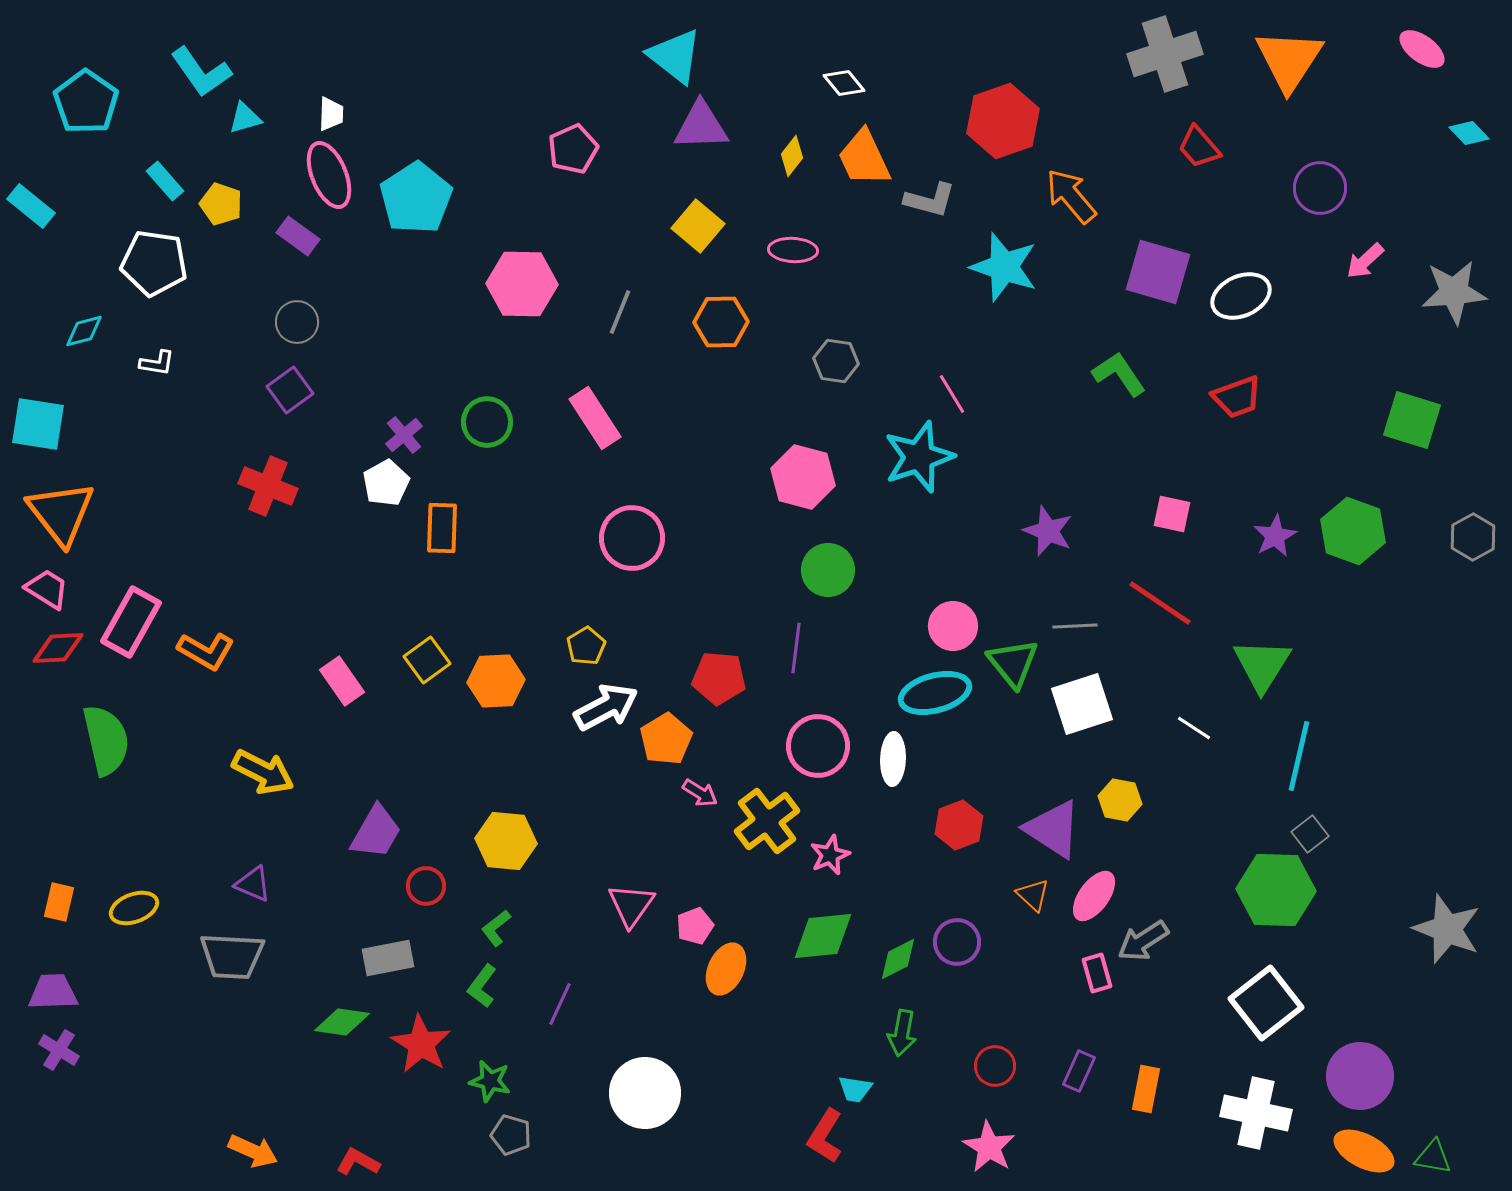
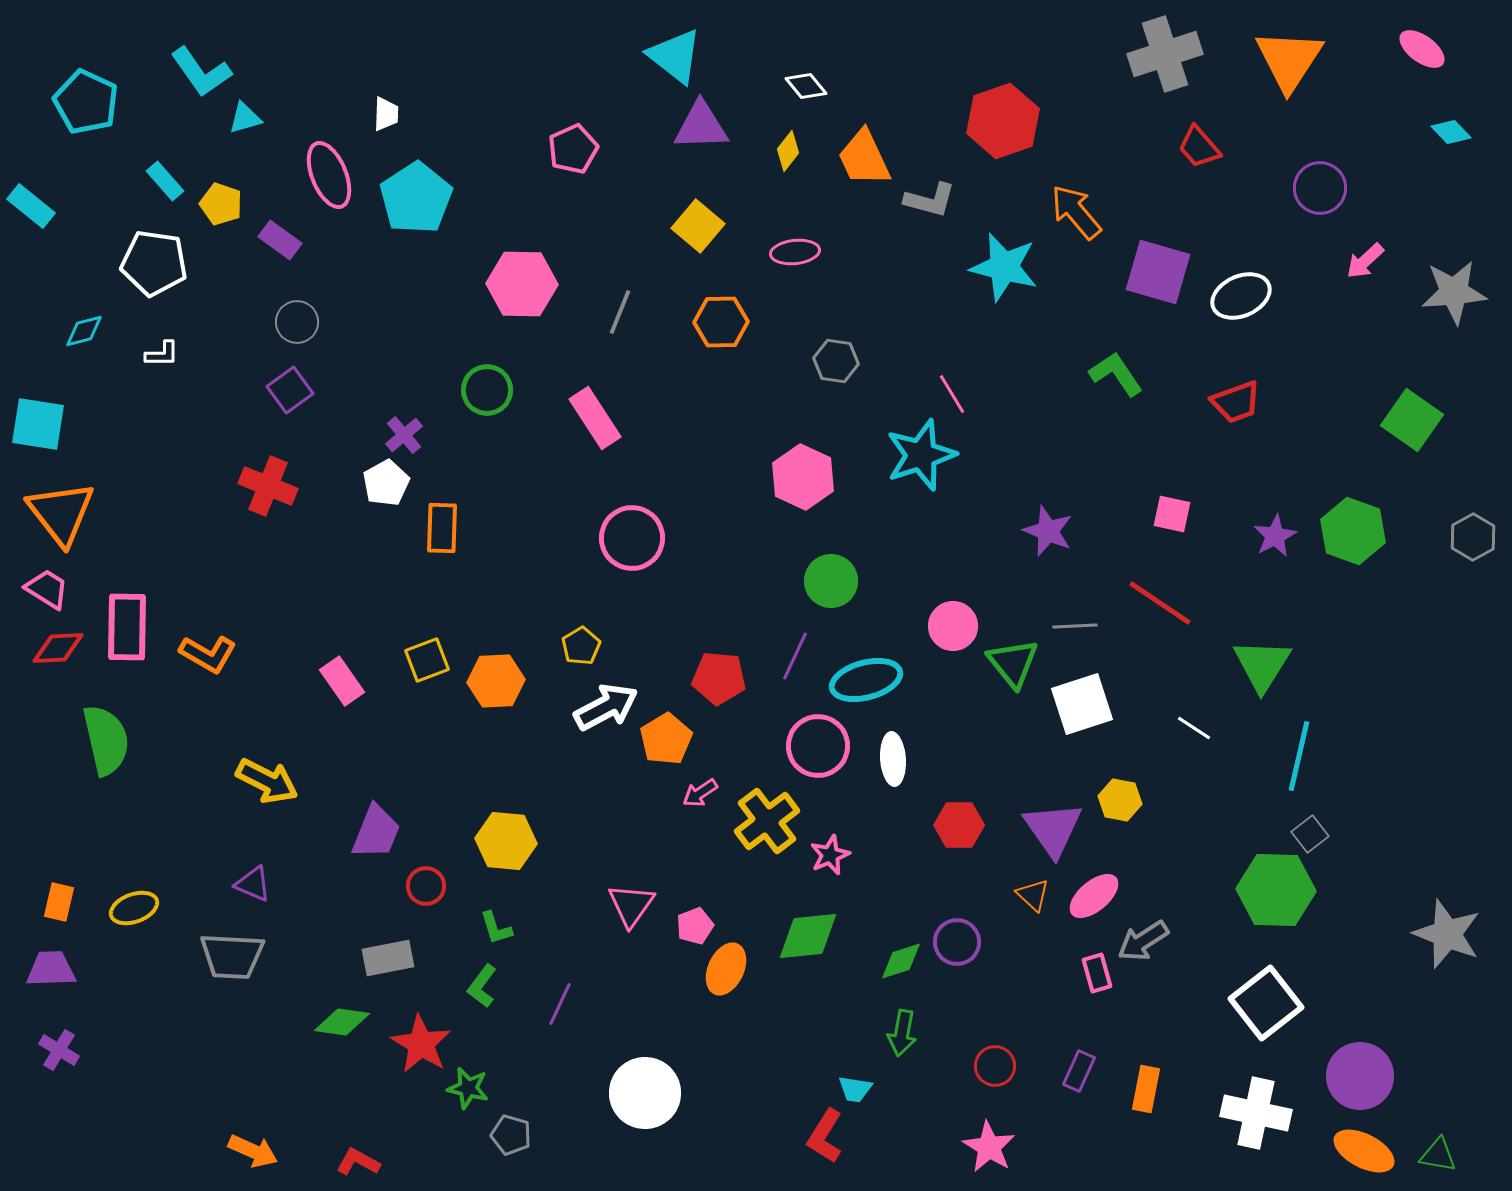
white diamond at (844, 83): moved 38 px left, 3 px down
cyan pentagon at (86, 102): rotated 10 degrees counterclockwise
white trapezoid at (331, 114): moved 55 px right
cyan diamond at (1469, 133): moved 18 px left, 1 px up
yellow diamond at (792, 156): moved 4 px left, 5 px up
orange arrow at (1071, 196): moved 5 px right, 16 px down
purple rectangle at (298, 236): moved 18 px left, 4 px down
pink ellipse at (793, 250): moved 2 px right, 2 px down; rotated 9 degrees counterclockwise
cyan star at (1004, 267): rotated 4 degrees counterclockwise
white L-shape at (157, 363): moved 5 px right, 9 px up; rotated 9 degrees counterclockwise
green L-shape at (1119, 374): moved 3 px left
red trapezoid at (1237, 397): moved 1 px left, 5 px down
green square at (1412, 420): rotated 18 degrees clockwise
green circle at (487, 422): moved 32 px up
cyan star at (919, 457): moved 2 px right, 2 px up
pink hexagon at (803, 477): rotated 10 degrees clockwise
green circle at (828, 570): moved 3 px right, 11 px down
pink rectangle at (131, 622): moved 4 px left, 5 px down; rotated 28 degrees counterclockwise
yellow pentagon at (586, 646): moved 5 px left
purple line at (796, 648): moved 1 px left, 8 px down; rotated 18 degrees clockwise
orange L-shape at (206, 651): moved 2 px right, 3 px down
yellow square at (427, 660): rotated 15 degrees clockwise
cyan ellipse at (935, 693): moved 69 px left, 13 px up
white ellipse at (893, 759): rotated 6 degrees counterclockwise
yellow arrow at (263, 772): moved 4 px right, 9 px down
pink arrow at (700, 793): rotated 114 degrees clockwise
red hexagon at (959, 825): rotated 21 degrees clockwise
purple triangle at (1053, 829): rotated 22 degrees clockwise
purple trapezoid at (376, 832): rotated 8 degrees counterclockwise
pink ellipse at (1094, 896): rotated 14 degrees clockwise
green L-shape at (496, 928): rotated 69 degrees counterclockwise
gray star at (1447, 929): moved 5 px down
green diamond at (823, 936): moved 15 px left
green diamond at (898, 959): moved 3 px right, 2 px down; rotated 9 degrees clockwise
purple trapezoid at (53, 992): moved 2 px left, 23 px up
green star at (490, 1081): moved 22 px left, 7 px down
green triangle at (1433, 1157): moved 5 px right, 2 px up
